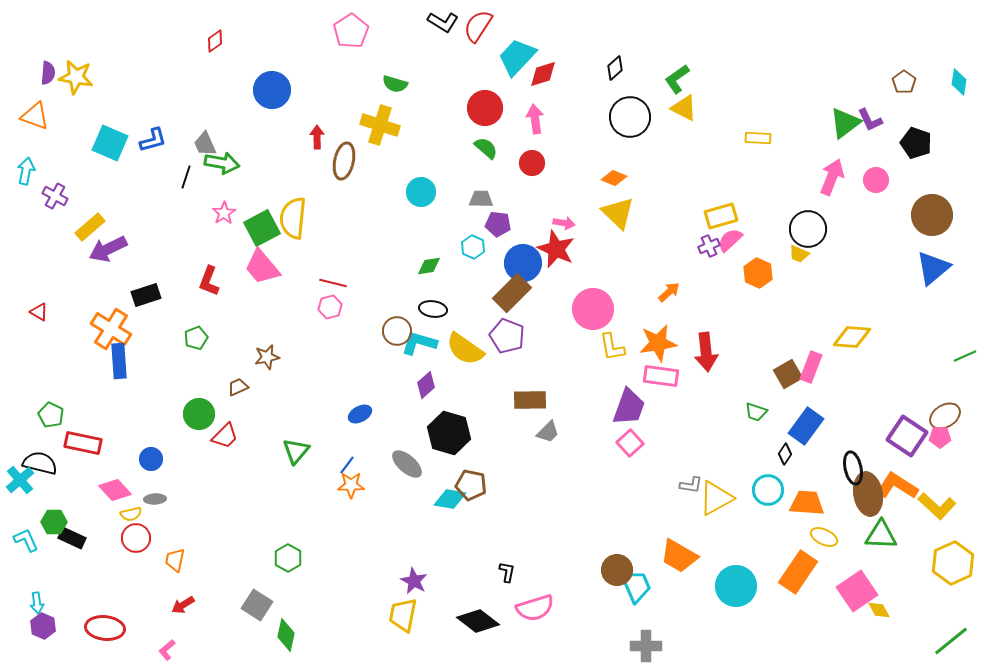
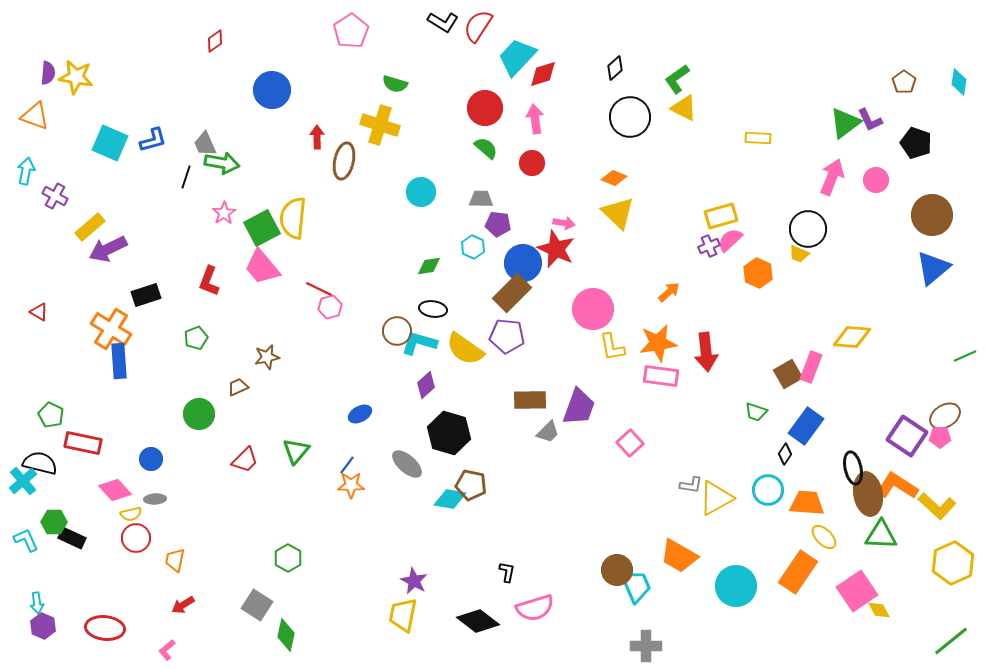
red line at (333, 283): moved 14 px left, 6 px down; rotated 12 degrees clockwise
purple pentagon at (507, 336): rotated 16 degrees counterclockwise
purple trapezoid at (629, 407): moved 50 px left
red trapezoid at (225, 436): moved 20 px right, 24 px down
cyan cross at (20, 480): moved 3 px right, 1 px down
yellow ellipse at (824, 537): rotated 20 degrees clockwise
